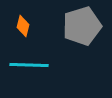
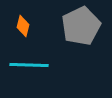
gray pentagon: moved 1 px left; rotated 9 degrees counterclockwise
